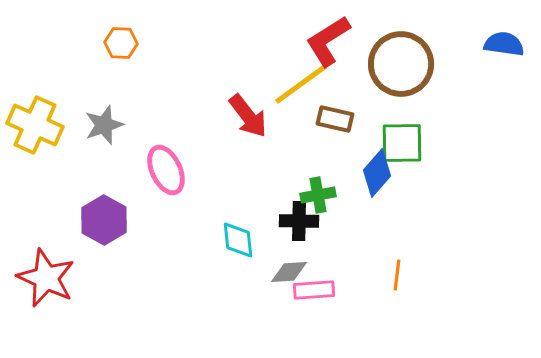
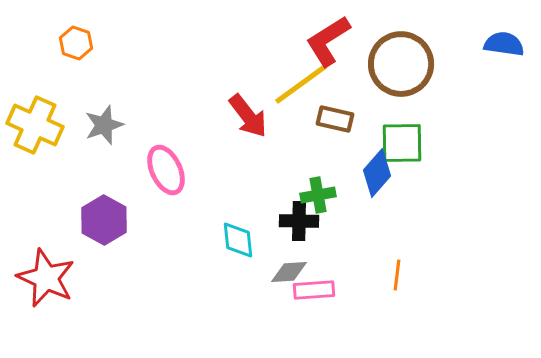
orange hexagon: moved 45 px left; rotated 16 degrees clockwise
